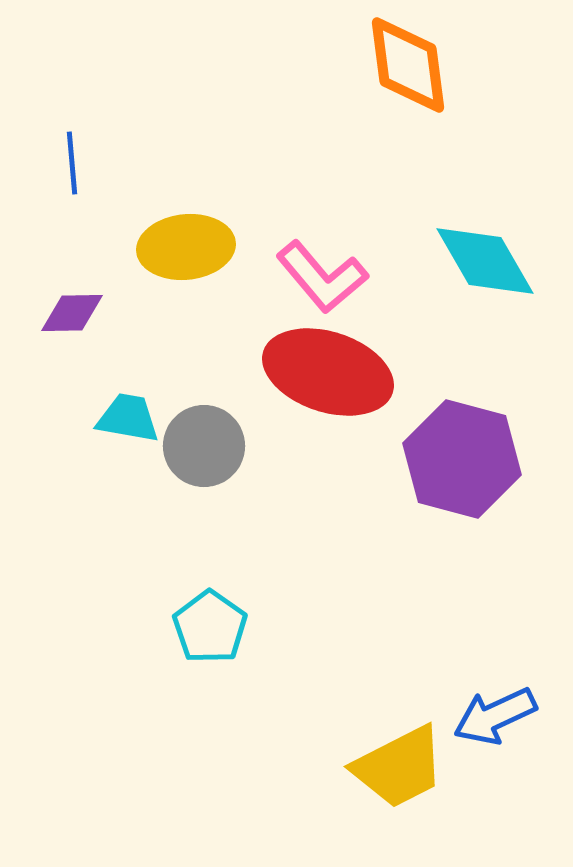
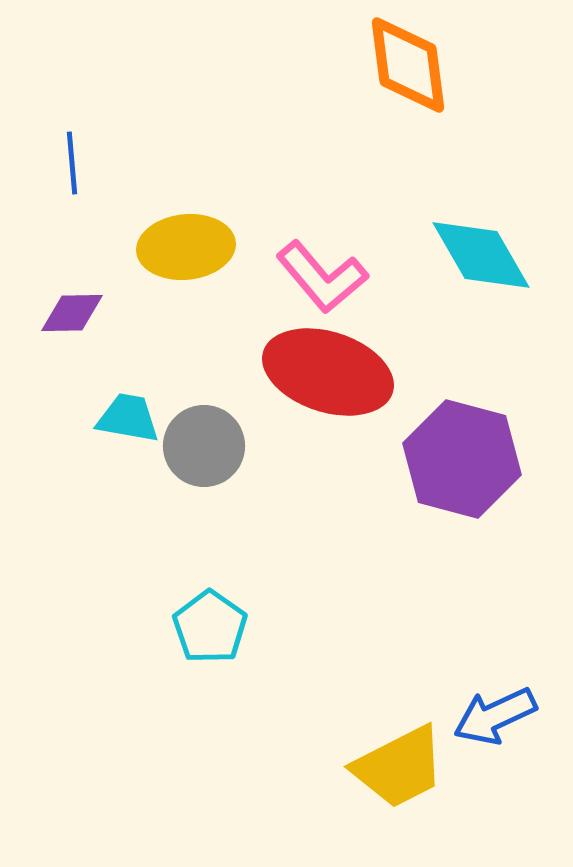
cyan diamond: moved 4 px left, 6 px up
